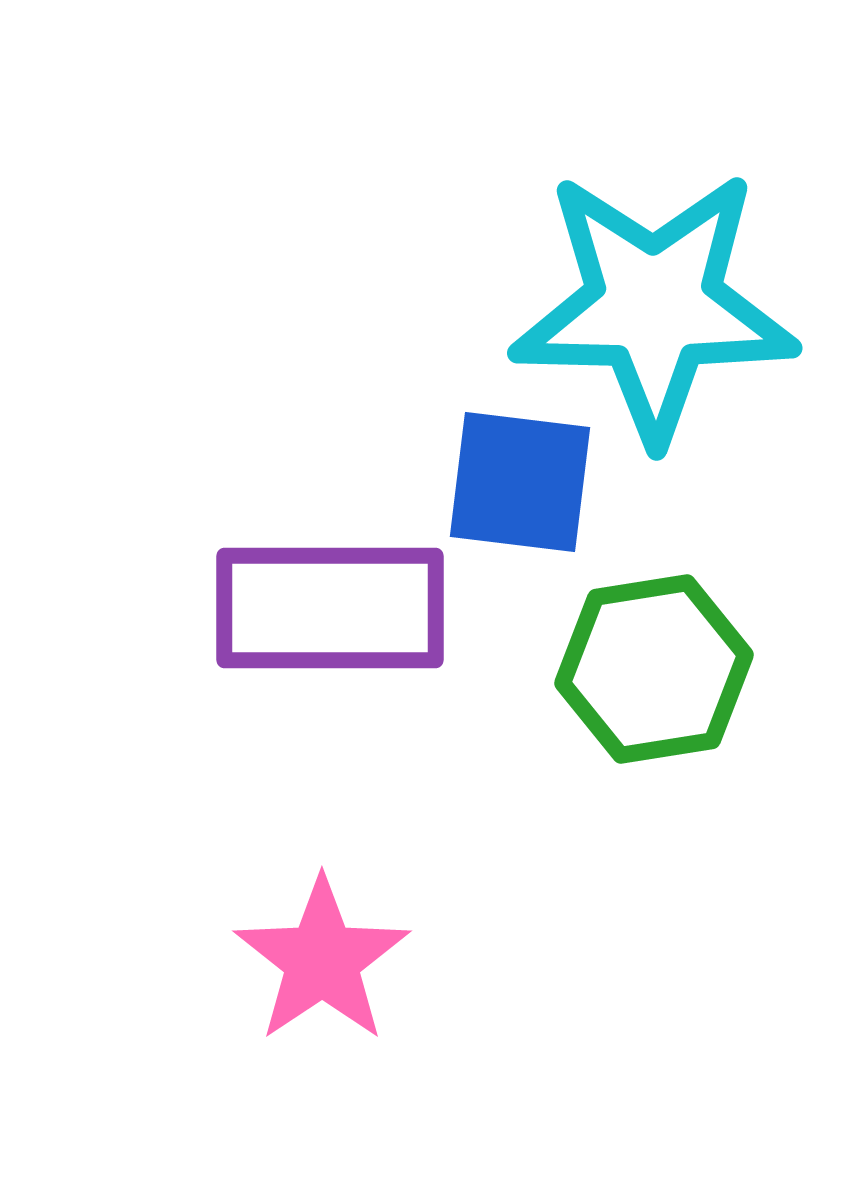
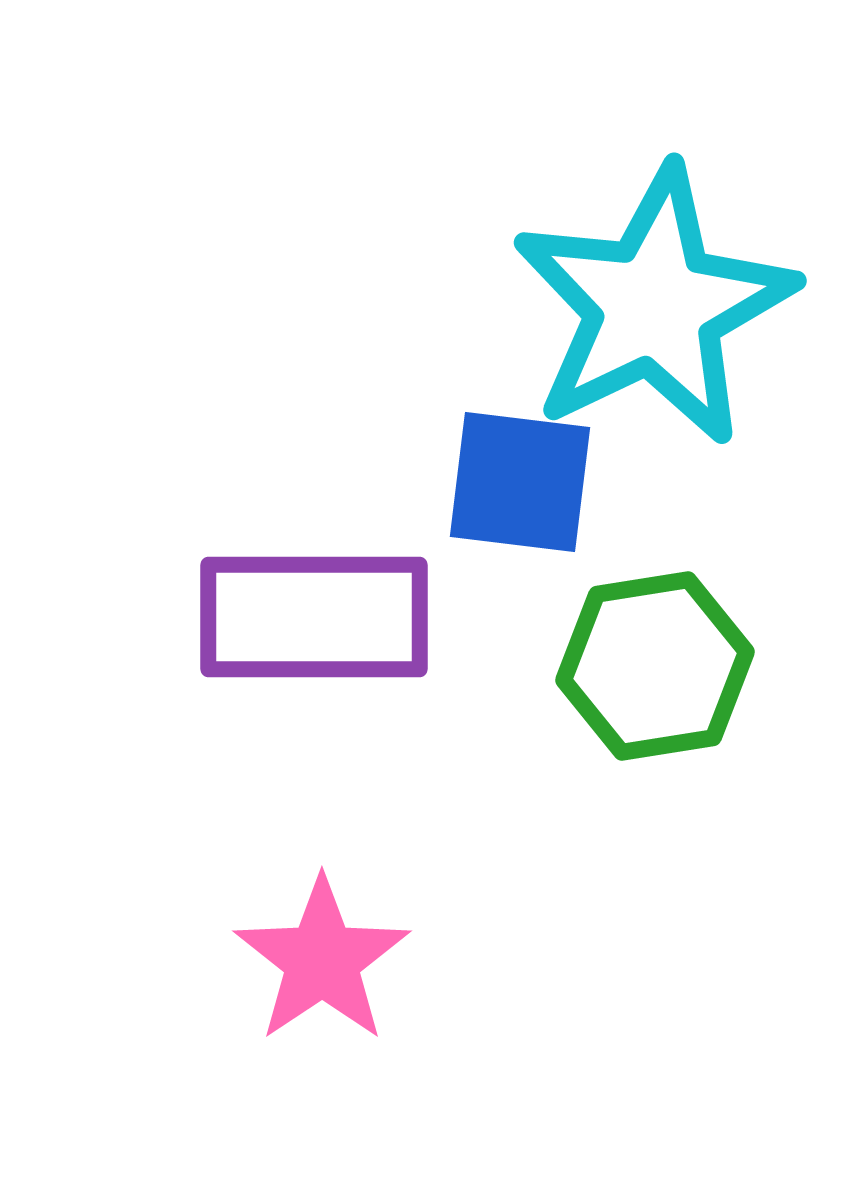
cyan star: rotated 27 degrees counterclockwise
purple rectangle: moved 16 px left, 9 px down
green hexagon: moved 1 px right, 3 px up
